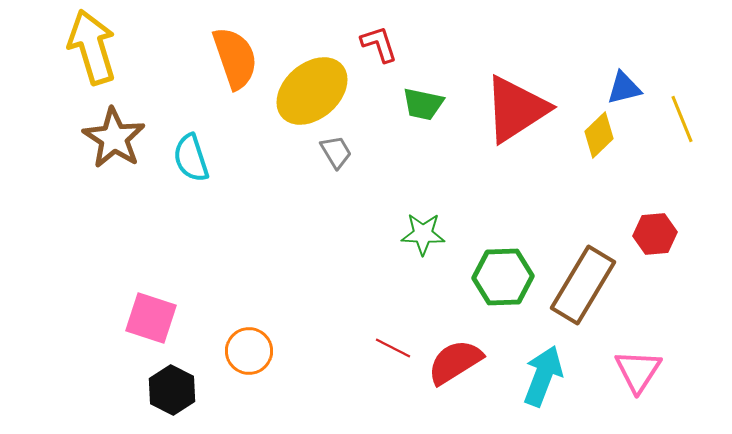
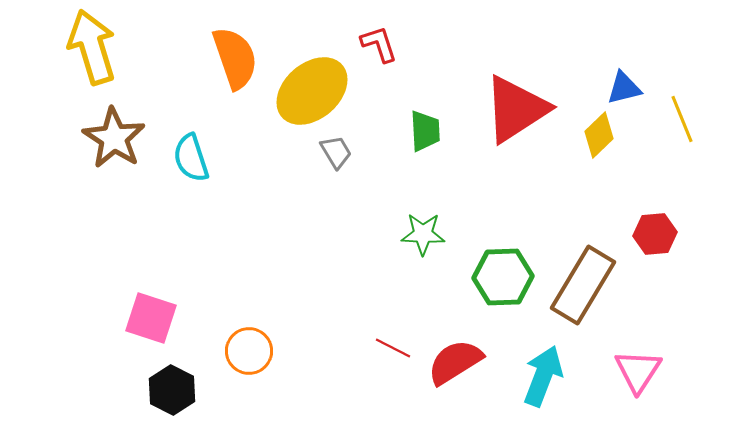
green trapezoid: moved 2 px right, 27 px down; rotated 105 degrees counterclockwise
